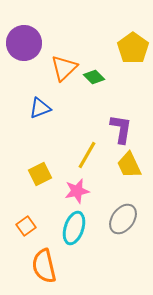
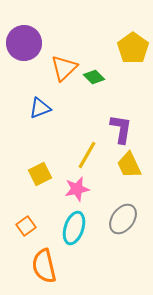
pink star: moved 2 px up
